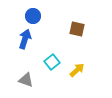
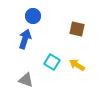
cyan square: rotated 21 degrees counterclockwise
yellow arrow: moved 5 px up; rotated 105 degrees counterclockwise
